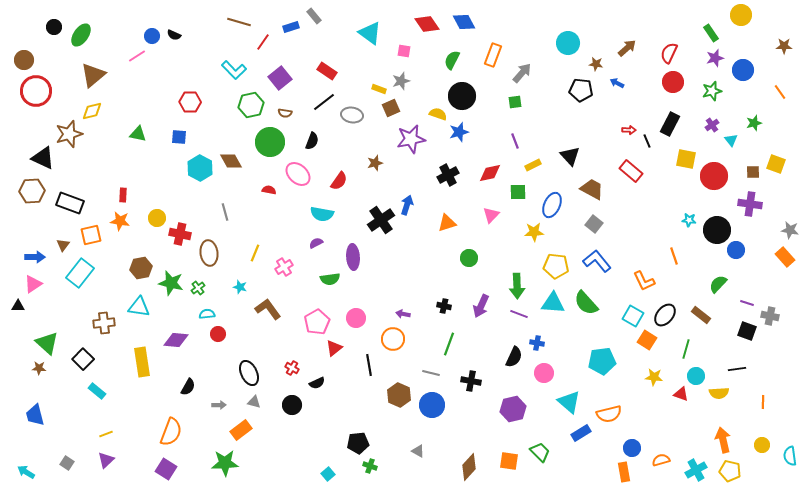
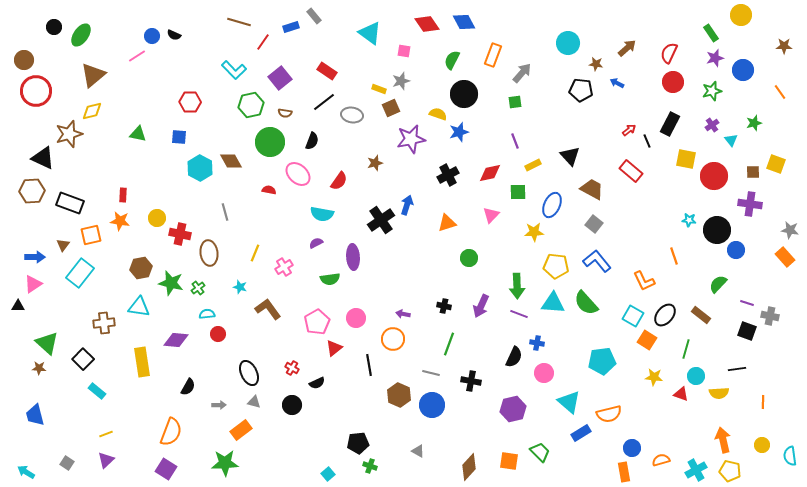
black circle at (462, 96): moved 2 px right, 2 px up
red arrow at (629, 130): rotated 40 degrees counterclockwise
